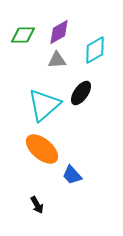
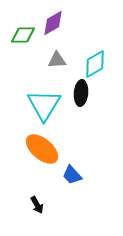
purple diamond: moved 6 px left, 9 px up
cyan diamond: moved 14 px down
black ellipse: rotated 30 degrees counterclockwise
cyan triangle: rotated 18 degrees counterclockwise
